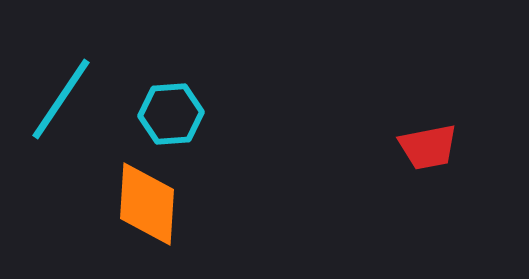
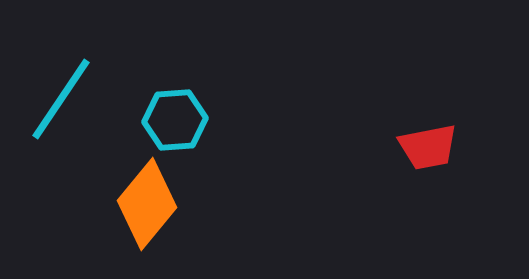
cyan hexagon: moved 4 px right, 6 px down
orange diamond: rotated 36 degrees clockwise
